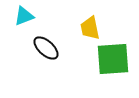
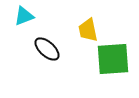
yellow trapezoid: moved 2 px left, 2 px down
black ellipse: moved 1 px right, 1 px down
